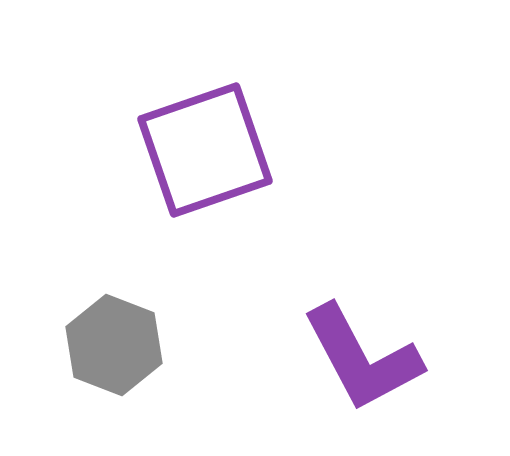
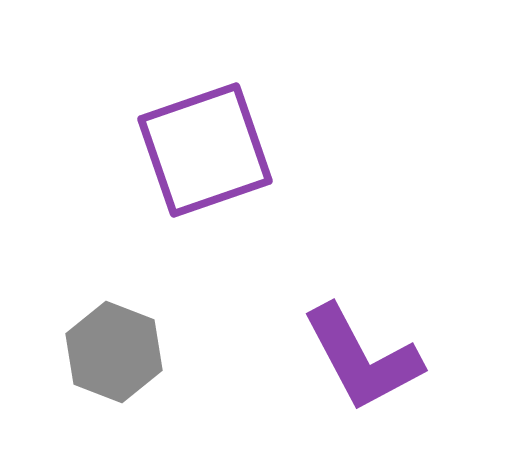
gray hexagon: moved 7 px down
